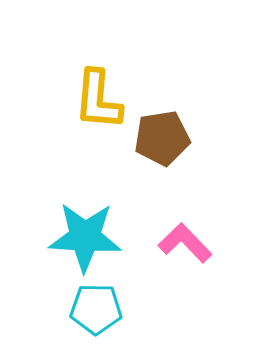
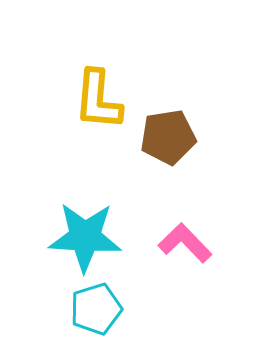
brown pentagon: moved 6 px right, 1 px up
cyan pentagon: rotated 18 degrees counterclockwise
